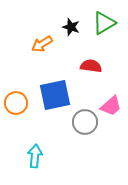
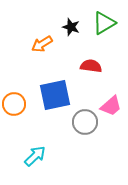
orange circle: moved 2 px left, 1 px down
cyan arrow: rotated 40 degrees clockwise
